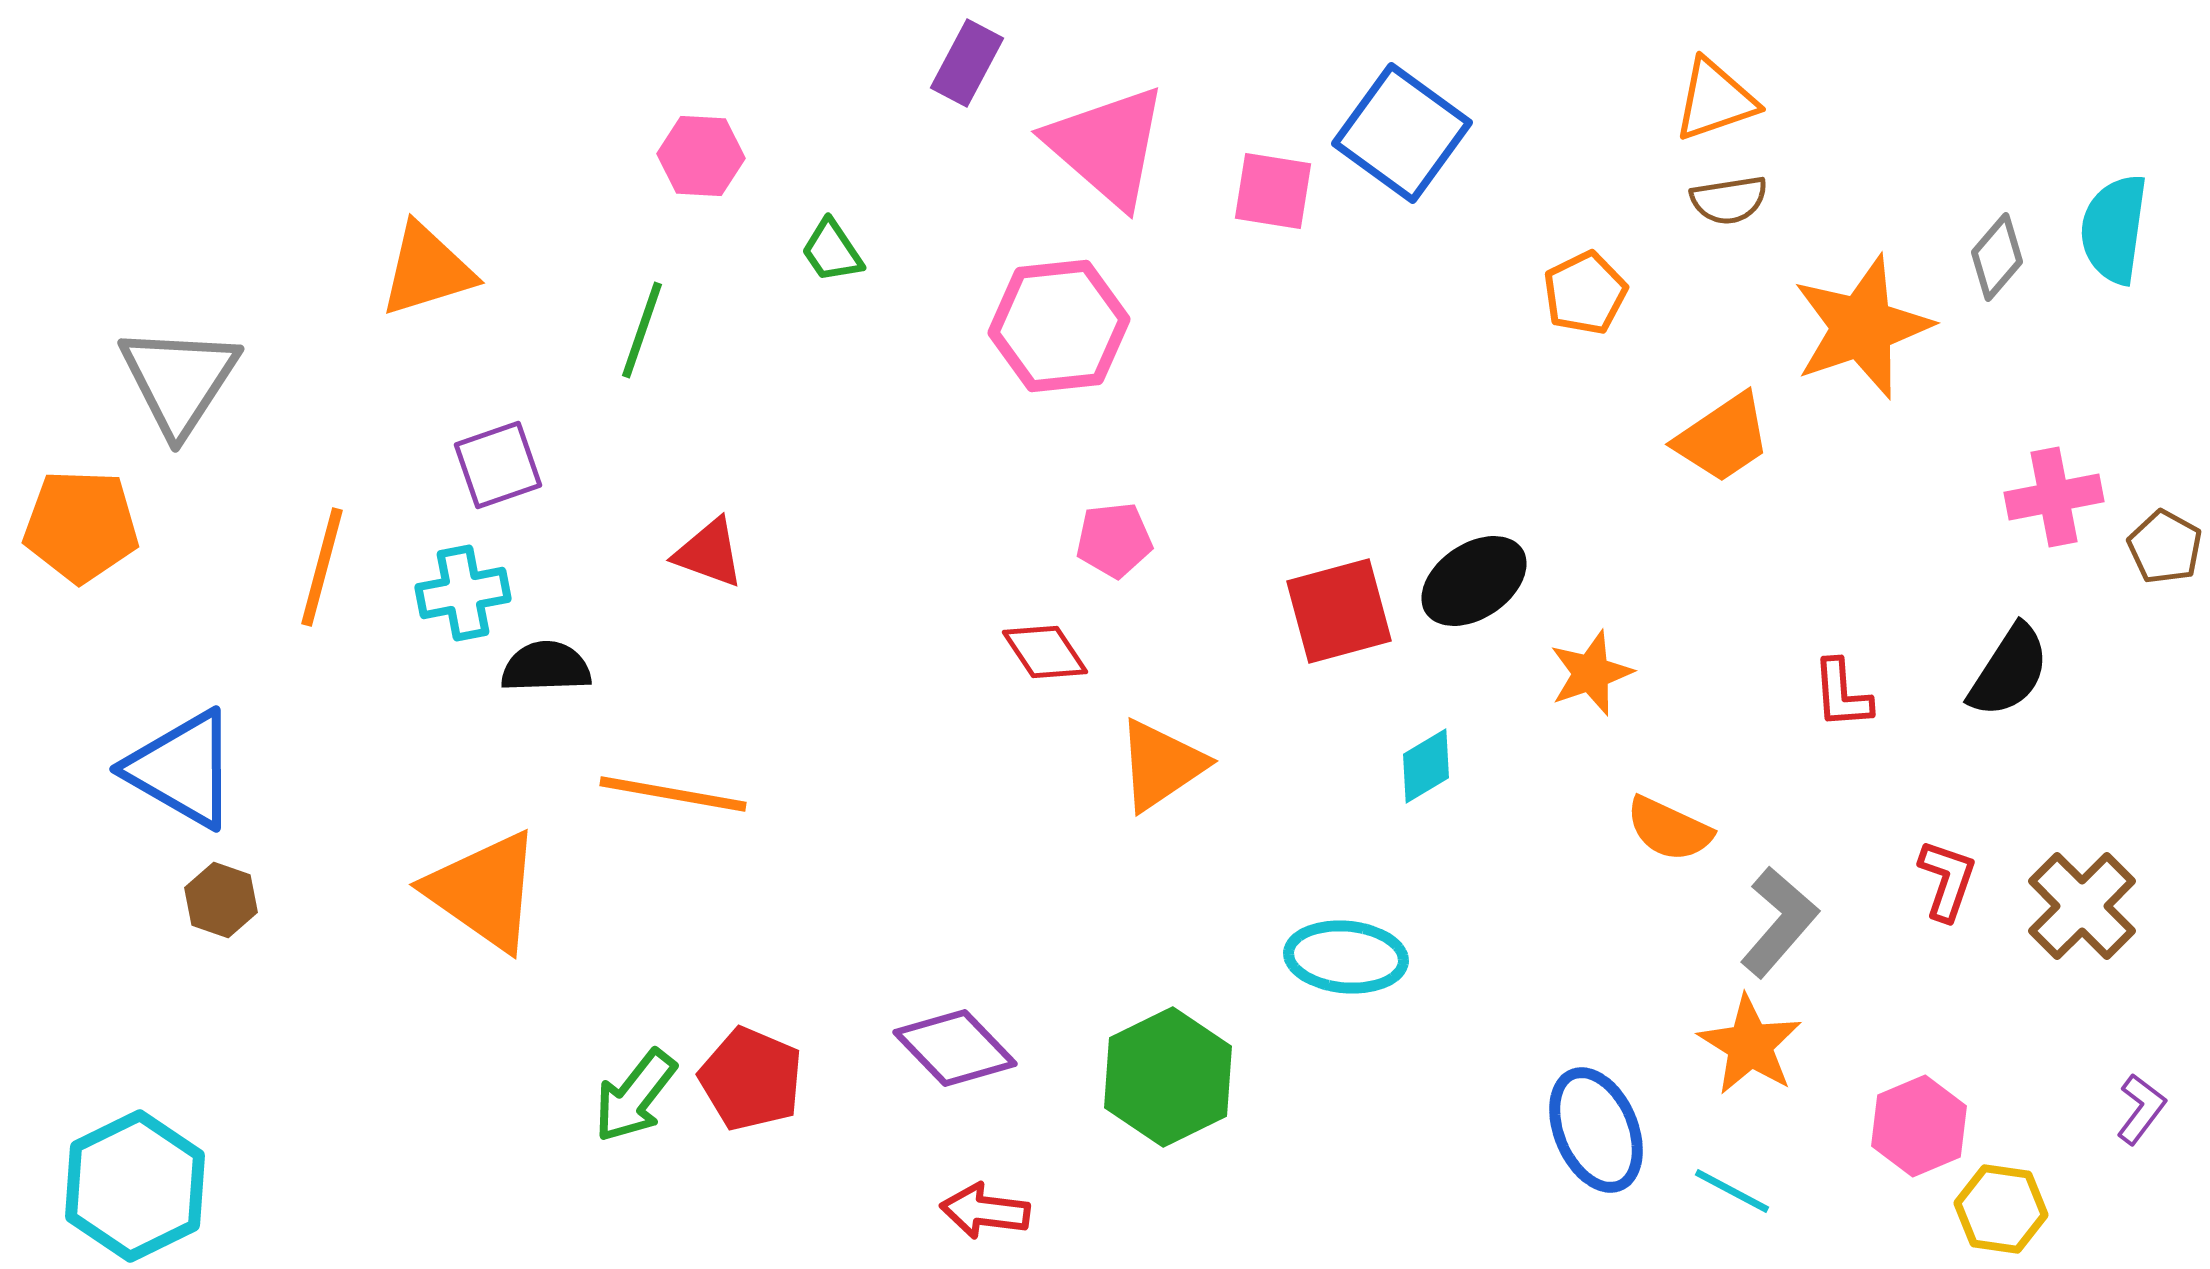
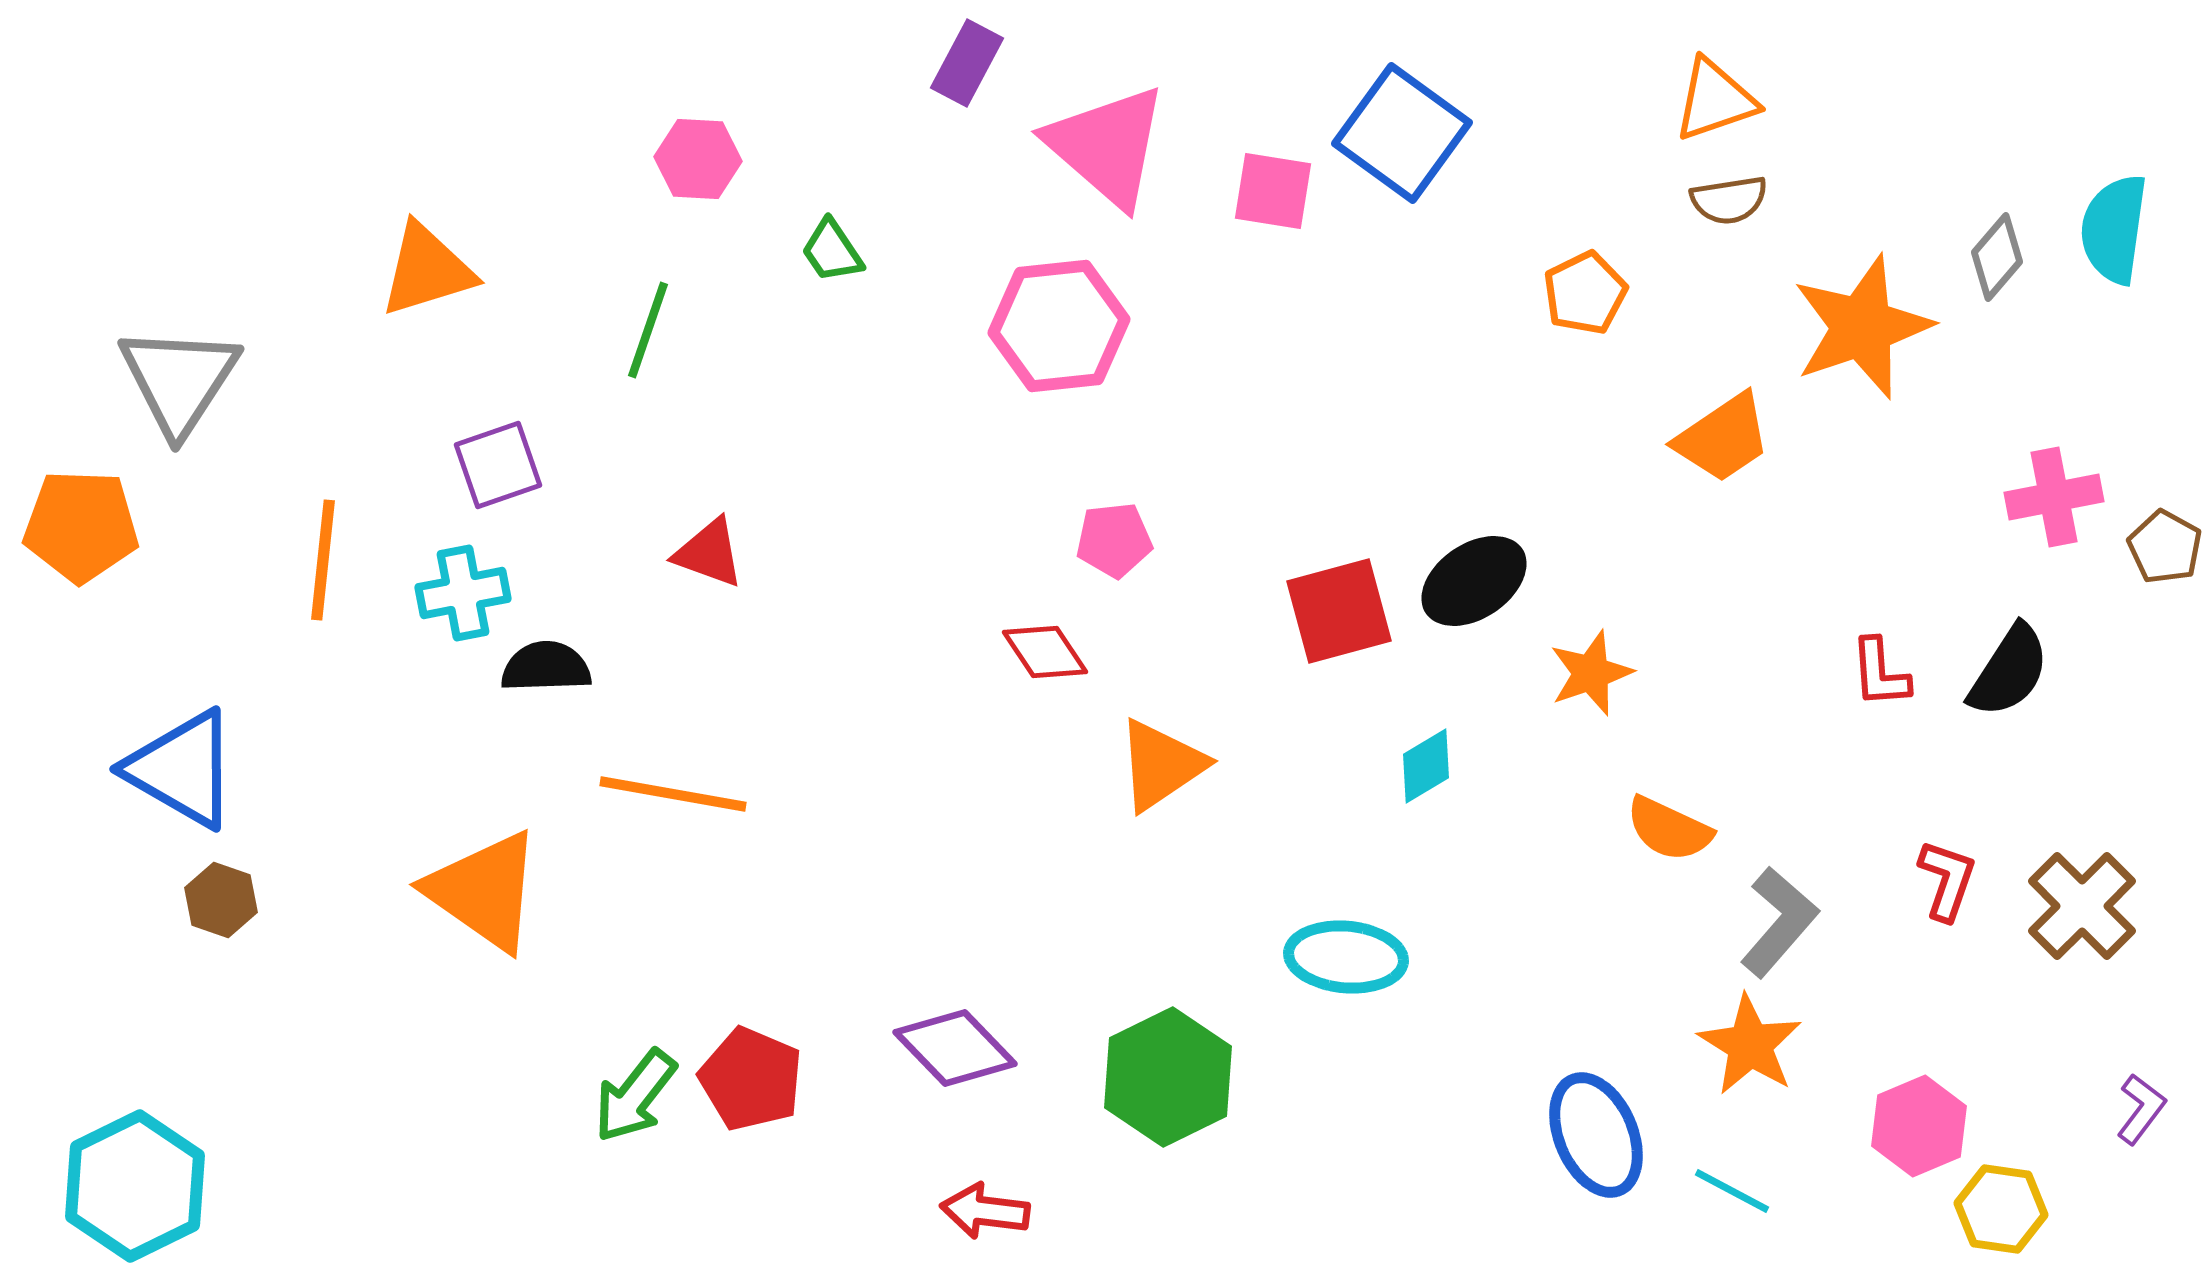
pink hexagon at (701, 156): moved 3 px left, 3 px down
green line at (642, 330): moved 6 px right
orange line at (322, 567): moved 1 px right, 7 px up; rotated 9 degrees counterclockwise
red L-shape at (1842, 694): moved 38 px right, 21 px up
blue ellipse at (1596, 1130): moved 5 px down
